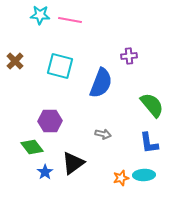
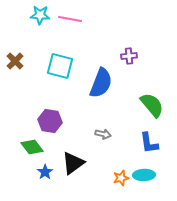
pink line: moved 1 px up
purple hexagon: rotated 10 degrees clockwise
